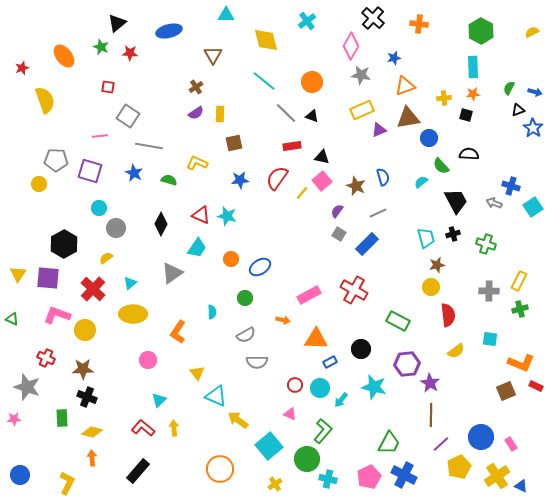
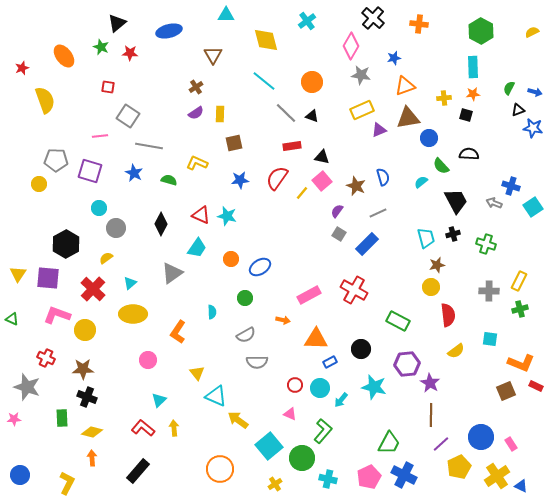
blue star at (533, 128): rotated 24 degrees counterclockwise
black hexagon at (64, 244): moved 2 px right
green circle at (307, 459): moved 5 px left, 1 px up
